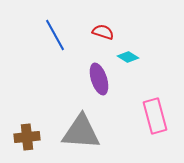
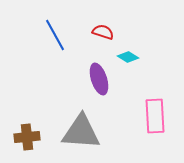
pink rectangle: rotated 12 degrees clockwise
